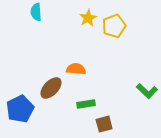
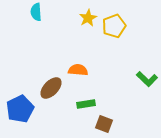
orange semicircle: moved 2 px right, 1 px down
green L-shape: moved 12 px up
brown square: rotated 36 degrees clockwise
